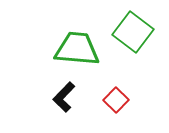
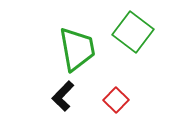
green trapezoid: rotated 75 degrees clockwise
black L-shape: moved 1 px left, 1 px up
